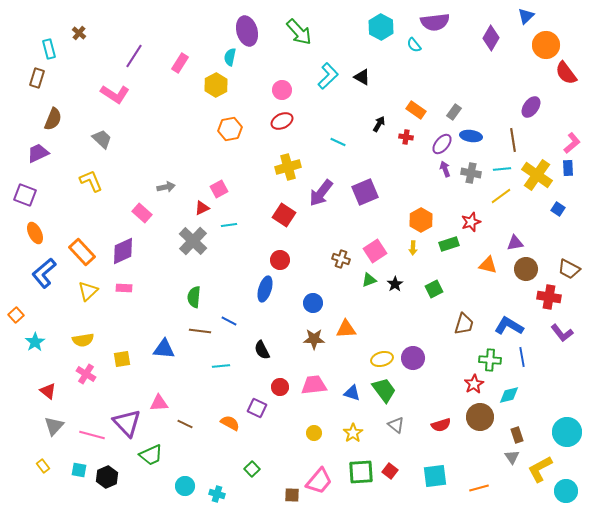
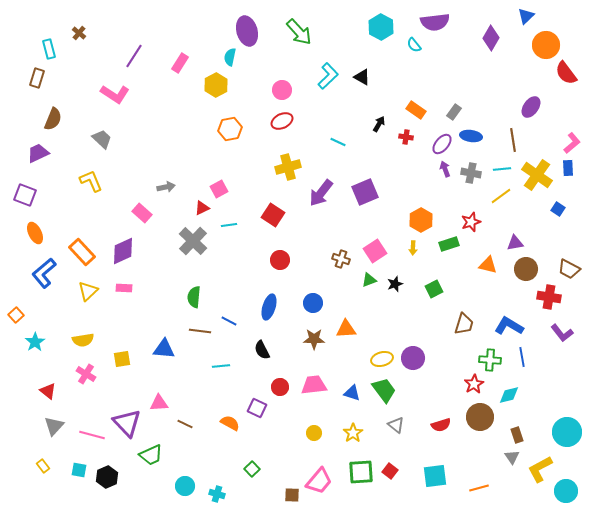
red square at (284, 215): moved 11 px left
black star at (395, 284): rotated 14 degrees clockwise
blue ellipse at (265, 289): moved 4 px right, 18 px down
